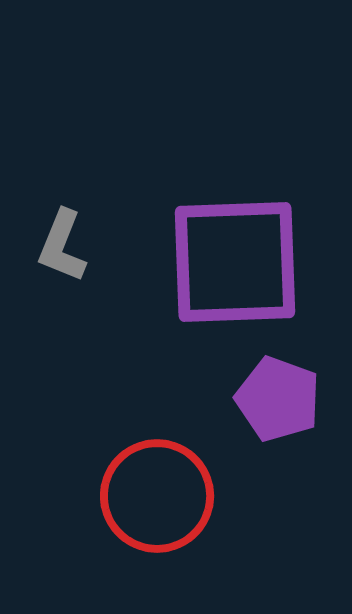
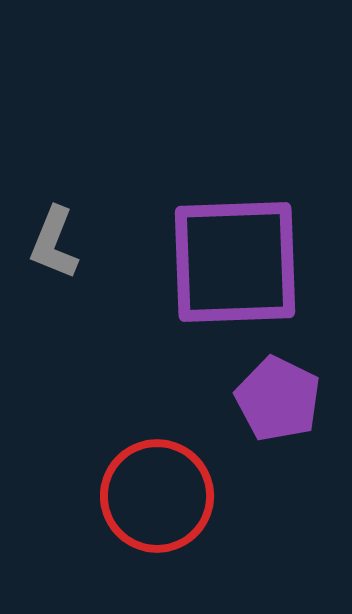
gray L-shape: moved 8 px left, 3 px up
purple pentagon: rotated 6 degrees clockwise
